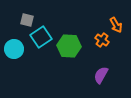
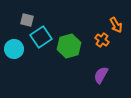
green hexagon: rotated 20 degrees counterclockwise
